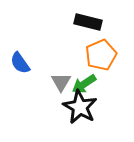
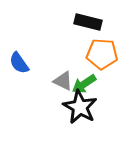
orange pentagon: moved 1 px right, 1 px up; rotated 28 degrees clockwise
blue semicircle: moved 1 px left
gray triangle: moved 2 px right, 1 px up; rotated 35 degrees counterclockwise
